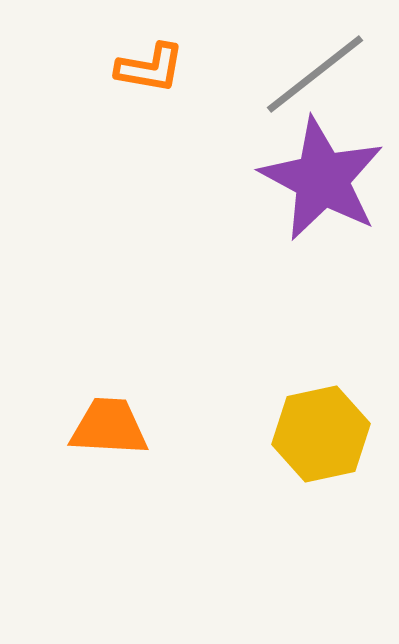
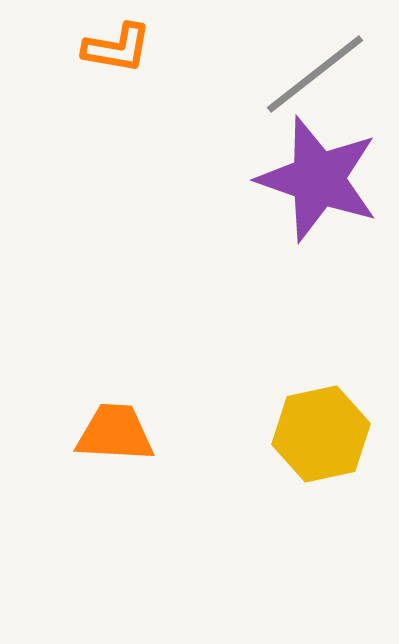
orange L-shape: moved 33 px left, 20 px up
purple star: moved 4 px left; rotated 9 degrees counterclockwise
orange trapezoid: moved 6 px right, 6 px down
